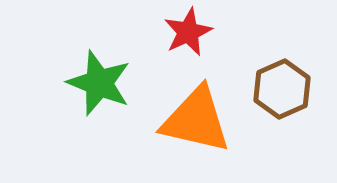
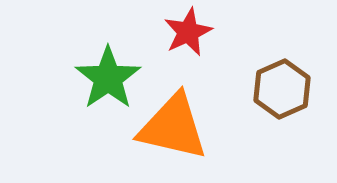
green star: moved 9 px right, 5 px up; rotated 16 degrees clockwise
orange triangle: moved 23 px left, 7 px down
